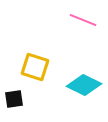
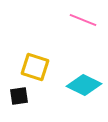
black square: moved 5 px right, 3 px up
